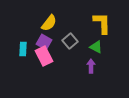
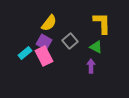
cyan rectangle: moved 2 px right, 4 px down; rotated 48 degrees clockwise
